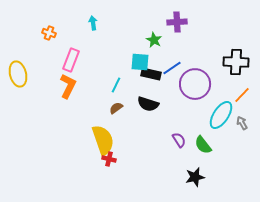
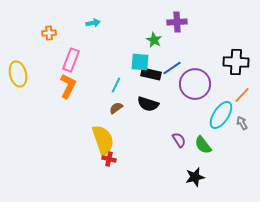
cyan arrow: rotated 88 degrees clockwise
orange cross: rotated 24 degrees counterclockwise
